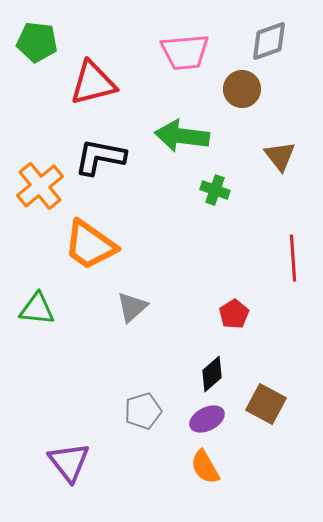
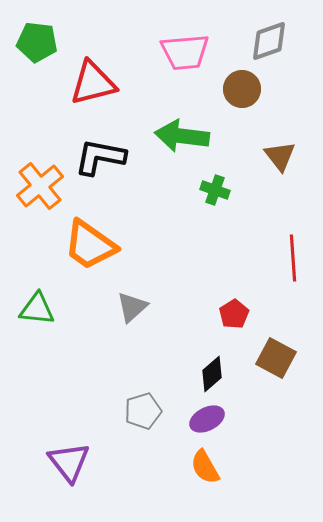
brown square: moved 10 px right, 46 px up
